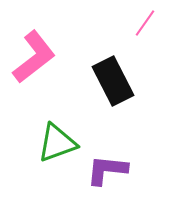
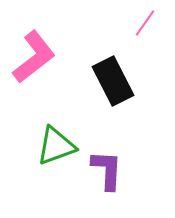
green triangle: moved 1 px left, 3 px down
purple L-shape: rotated 87 degrees clockwise
